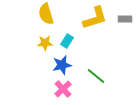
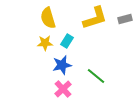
yellow semicircle: moved 2 px right, 4 px down
gray rectangle: rotated 16 degrees counterclockwise
